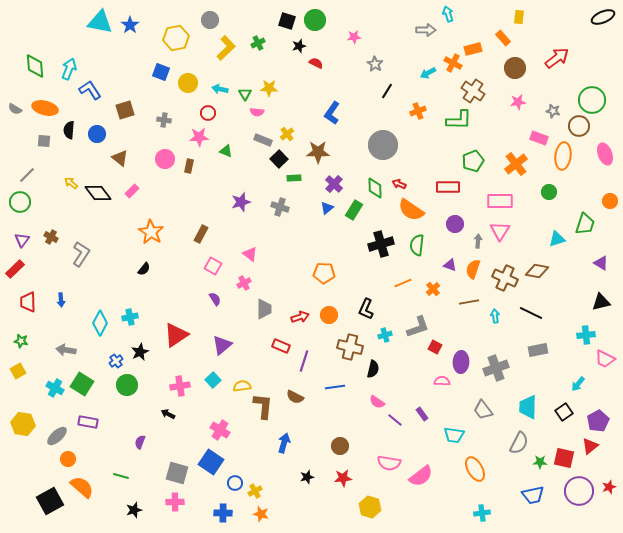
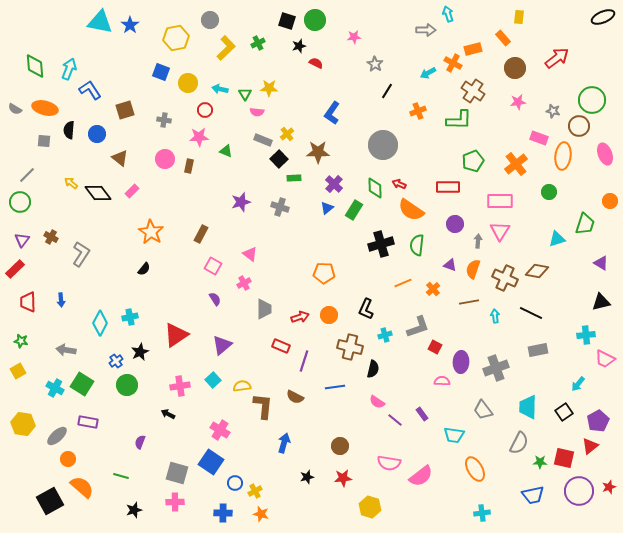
red circle at (208, 113): moved 3 px left, 3 px up
